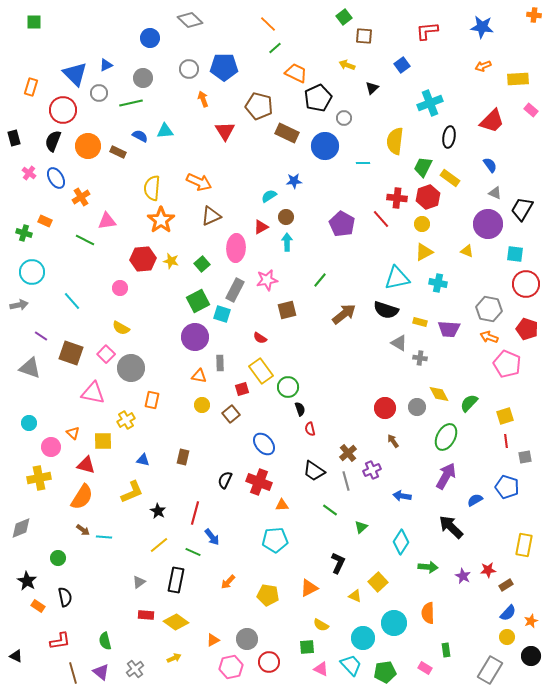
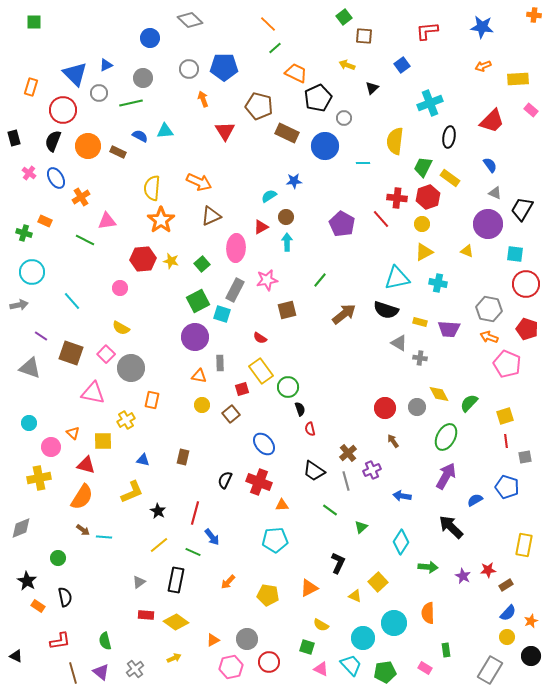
green square at (307, 647): rotated 21 degrees clockwise
